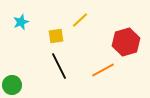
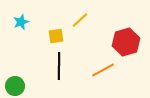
black line: rotated 28 degrees clockwise
green circle: moved 3 px right, 1 px down
